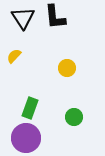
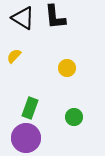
black triangle: rotated 25 degrees counterclockwise
